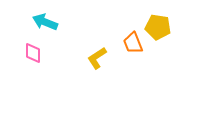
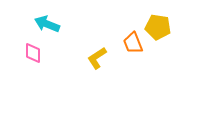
cyan arrow: moved 2 px right, 2 px down
